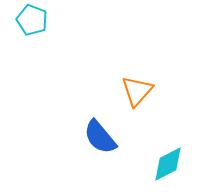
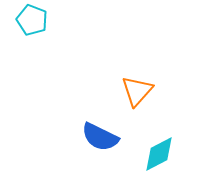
blue semicircle: rotated 24 degrees counterclockwise
cyan diamond: moved 9 px left, 10 px up
